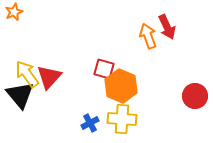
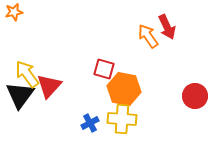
orange star: rotated 12 degrees clockwise
orange arrow: rotated 15 degrees counterclockwise
red triangle: moved 9 px down
orange hexagon: moved 3 px right, 3 px down; rotated 12 degrees counterclockwise
black triangle: rotated 16 degrees clockwise
